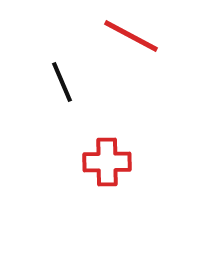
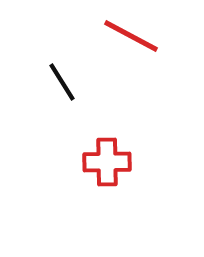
black line: rotated 9 degrees counterclockwise
